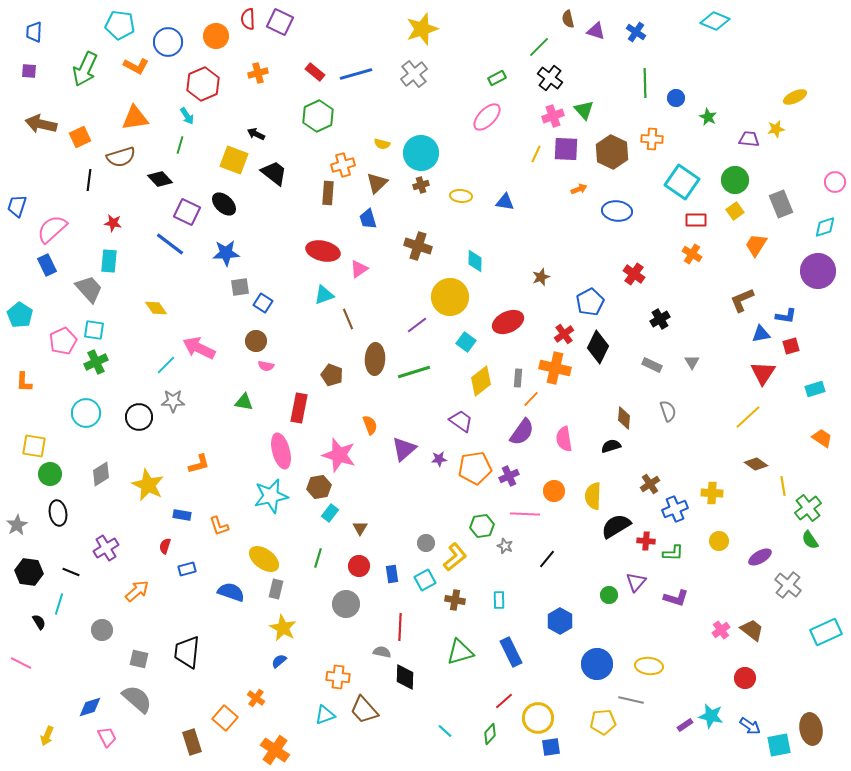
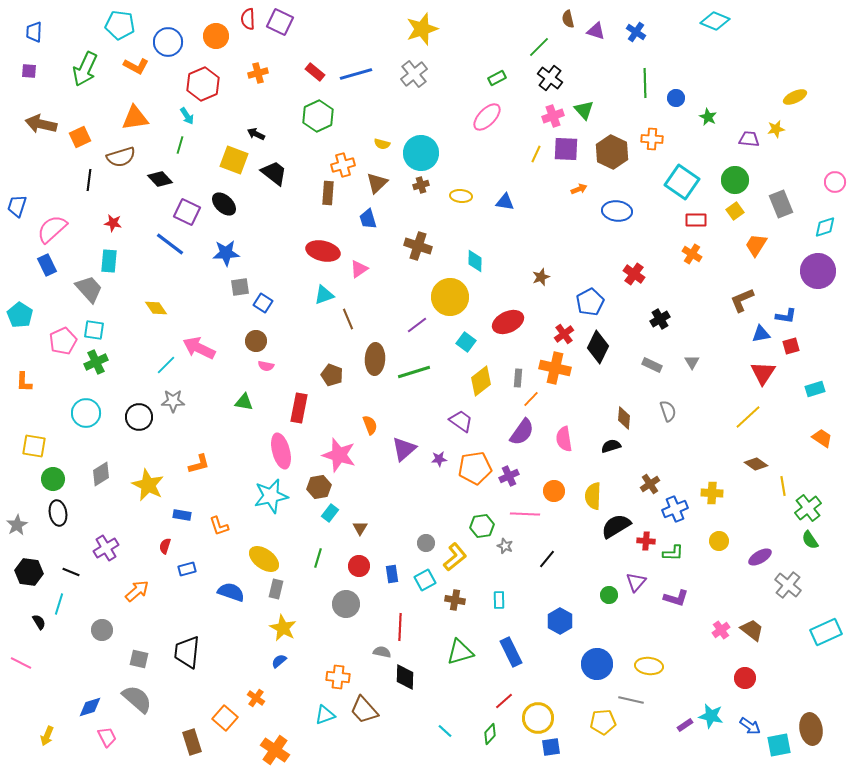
green circle at (50, 474): moved 3 px right, 5 px down
